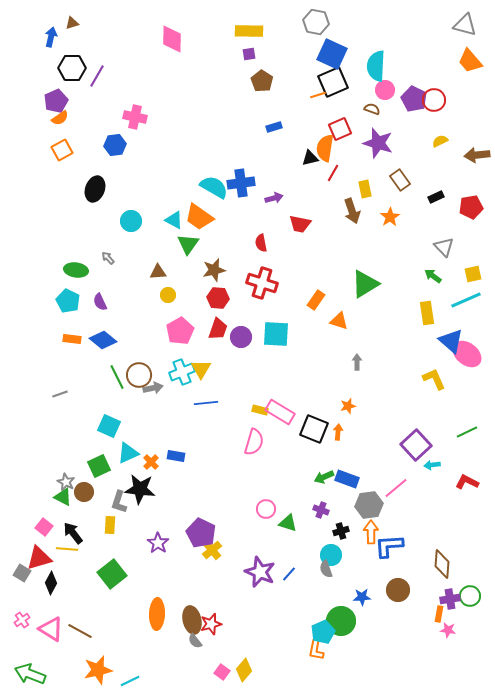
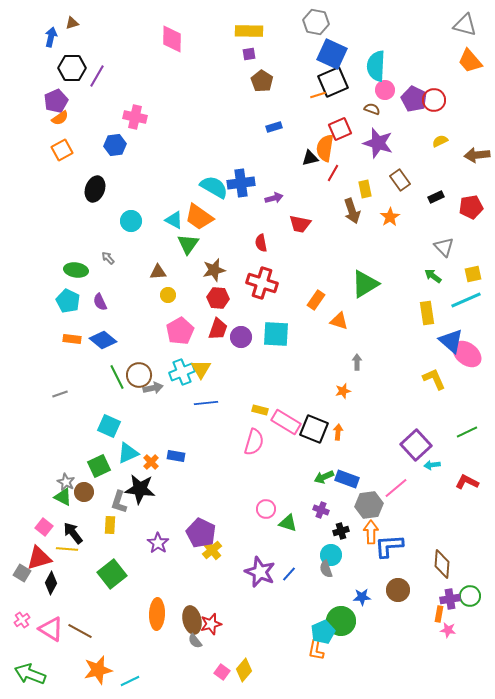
orange star at (348, 406): moved 5 px left, 15 px up
pink rectangle at (280, 412): moved 6 px right, 10 px down
